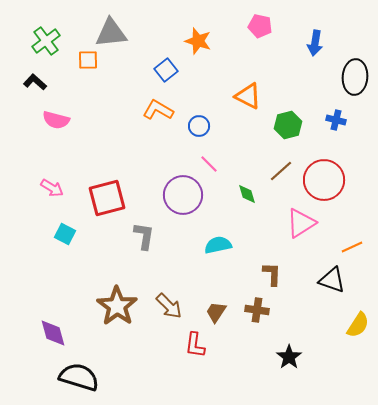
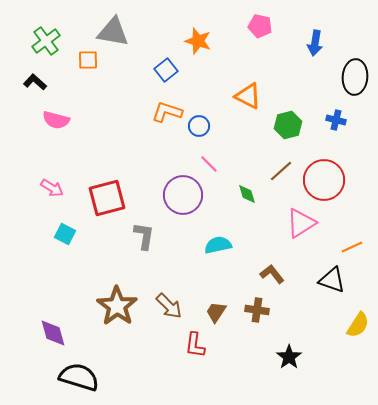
gray triangle: moved 2 px right, 1 px up; rotated 16 degrees clockwise
orange L-shape: moved 9 px right, 2 px down; rotated 12 degrees counterclockwise
brown L-shape: rotated 40 degrees counterclockwise
